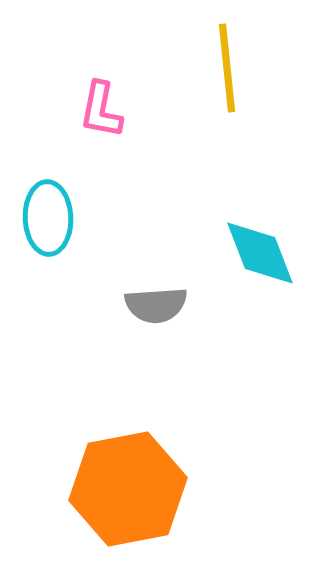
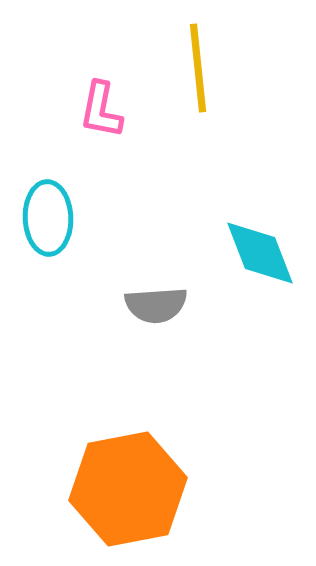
yellow line: moved 29 px left
